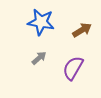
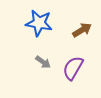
blue star: moved 2 px left, 1 px down
gray arrow: moved 4 px right, 4 px down; rotated 77 degrees clockwise
